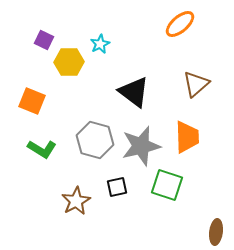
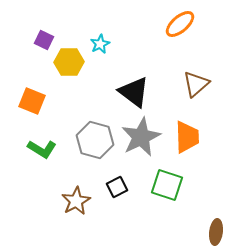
gray star: moved 9 px up; rotated 12 degrees counterclockwise
black square: rotated 15 degrees counterclockwise
